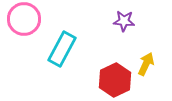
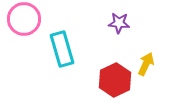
purple star: moved 5 px left, 2 px down
cyan rectangle: rotated 44 degrees counterclockwise
